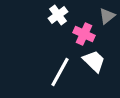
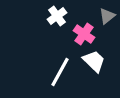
white cross: moved 1 px left, 1 px down
pink cross: rotated 10 degrees clockwise
